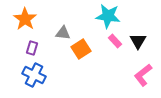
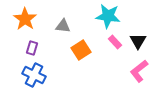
gray triangle: moved 7 px up
pink rectangle: moved 1 px down
orange square: moved 1 px down
pink L-shape: moved 4 px left, 4 px up
